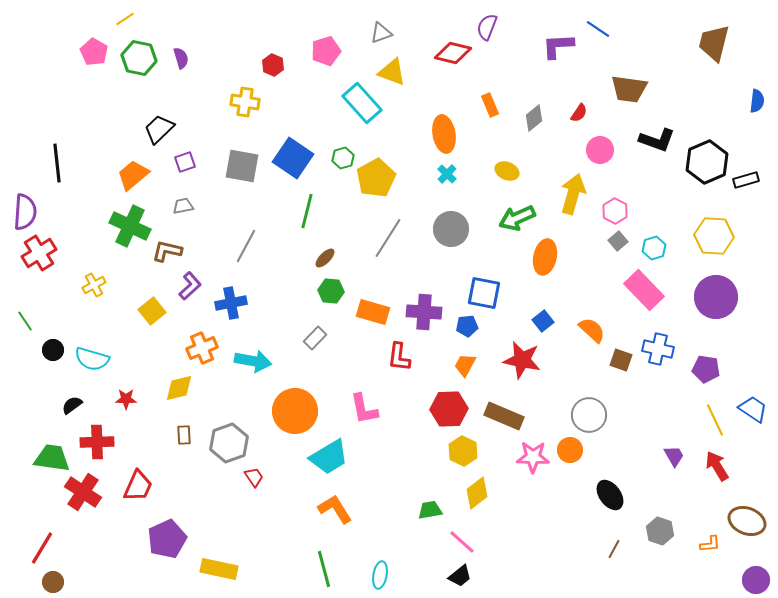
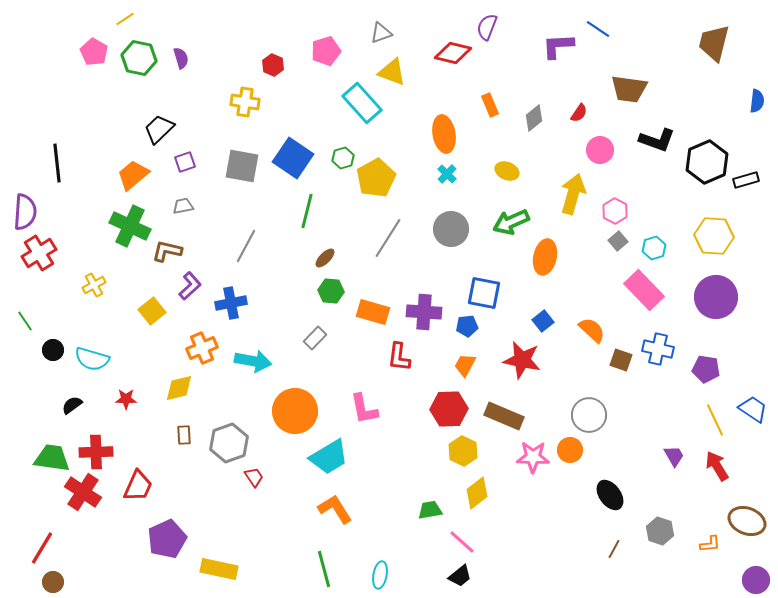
green arrow at (517, 218): moved 6 px left, 4 px down
red cross at (97, 442): moved 1 px left, 10 px down
